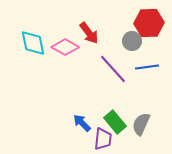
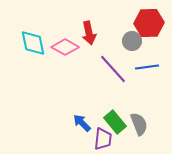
red arrow: rotated 25 degrees clockwise
gray semicircle: moved 2 px left; rotated 135 degrees clockwise
